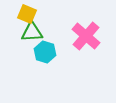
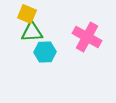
pink cross: moved 1 px right, 1 px down; rotated 12 degrees counterclockwise
cyan hexagon: rotated 20 degrees counterclockwise
